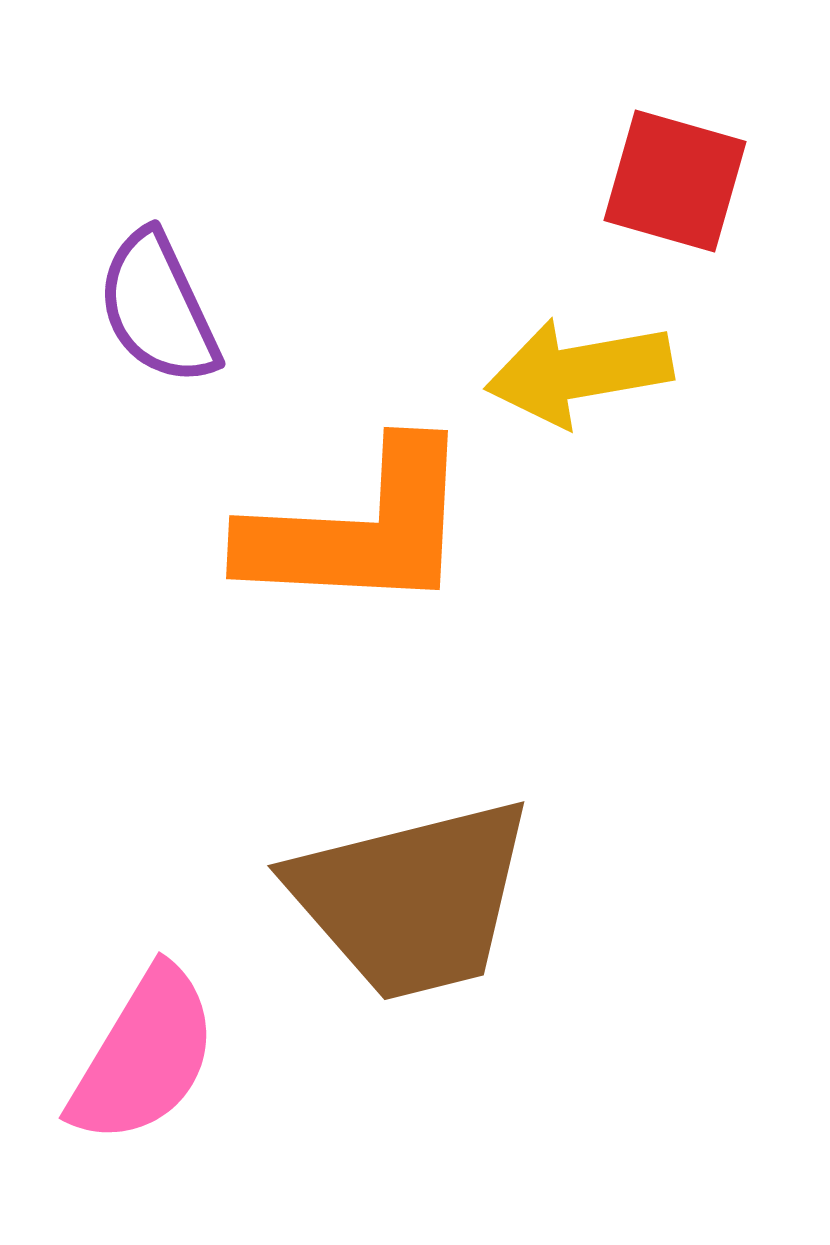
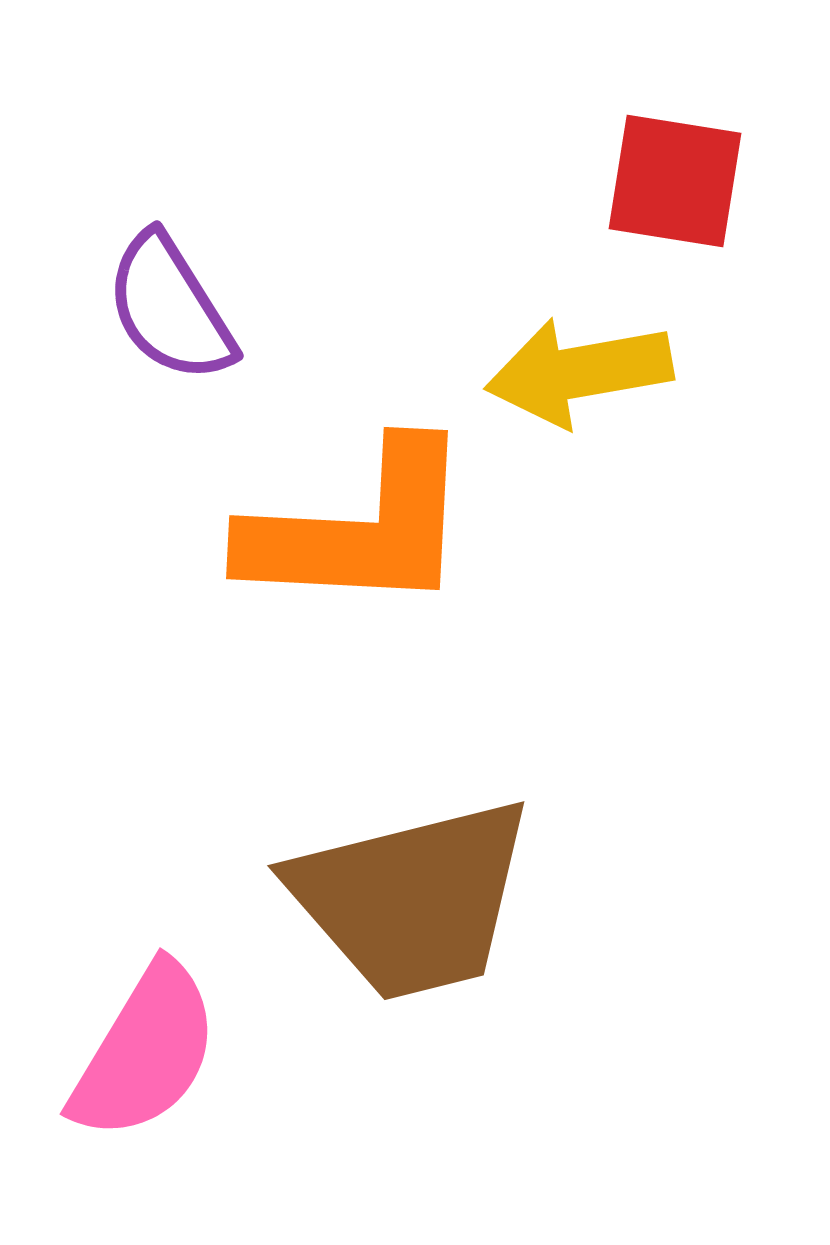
red square: rotated 7 degrees counterclockwise
purple semicircle: moved 12 px right; rotated 7 degrees counterclockwise
pink semicircle: moved 1 px right, 4 px up
